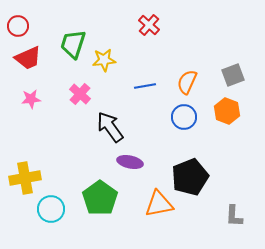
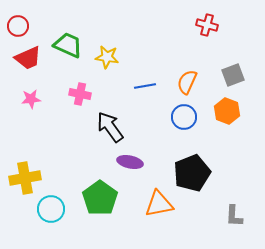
red cross: moved 58 px right; rotated 25 degrees counterclockwise
green trapezoid: moved 5 px left, 1 px down; rotated 96 degrees clockwise
yellow star: moved 3 px right, 3 px up; rotated 15 degrees clockwise
pink cross: rotated 30 degrees counterclockwise
black pentagon: moved 2 px right, 4 px up
